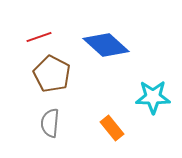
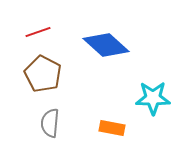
red line: moved 1 px left, 5 px up
brown pentagon: moved 9 px left
cyan star: moved 1 px down
orange rectangle: rotated 40 degrees counterclockwise
